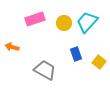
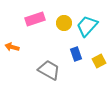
cyan trapezoid: moved 4 px down
yellow square: moved 1 px up; rotated 24 degrees clockwise
gray trapezoid: moved 4 px right
